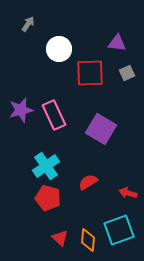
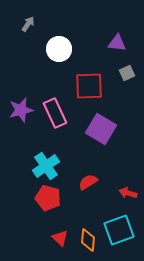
red square: moved 1 px left, 13 px down
pink rectangle: moved 1 px right, 2 px up
